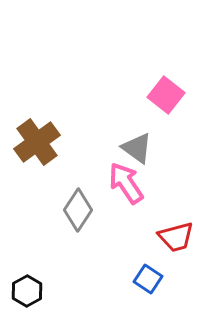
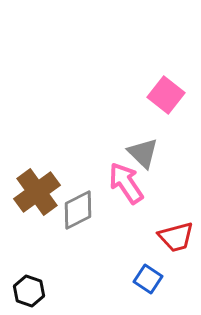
brown cross: moved 50 px down
gray triangle: moved 6 px right, 5 px down; rotated 8 degrees clockwise
gray diamond: rotated 30 degrees clockwise
black hexagon: moved 2 px right; rotated 12 degrees counterclockwise
